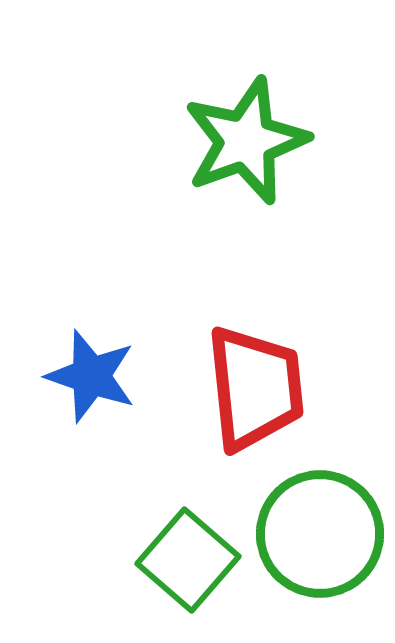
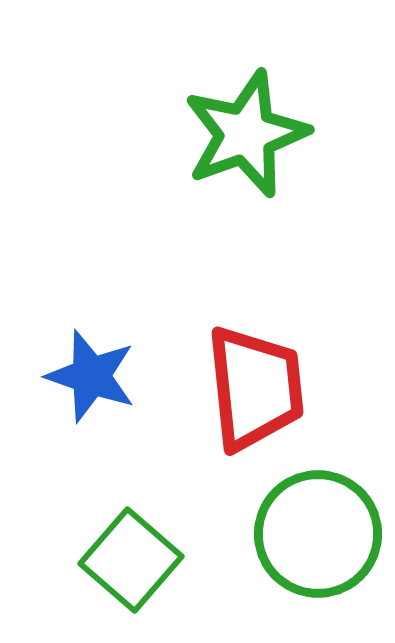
green star: moved 7 px up
green circle: moved 2 px left
green square: moved 57 px left
